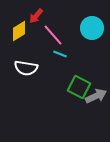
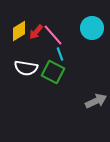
red arrow: moved 16 px down
cyan line: rotated 48 degrees clockwise
green square: moved 26 px left, 15 px up
gray arrow: moved 5 px down
